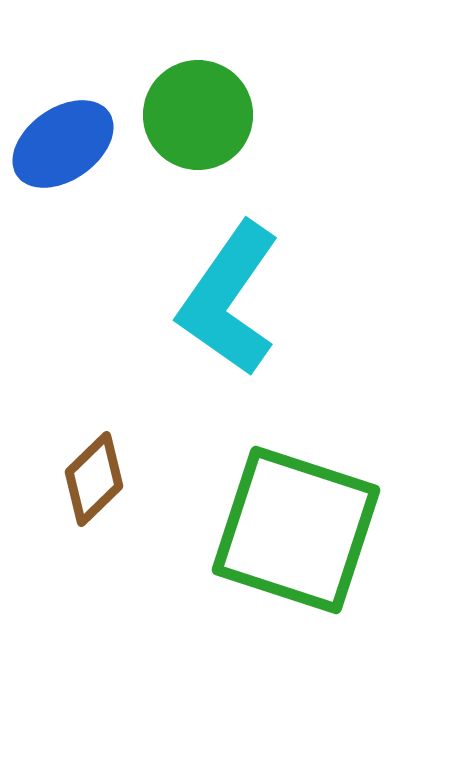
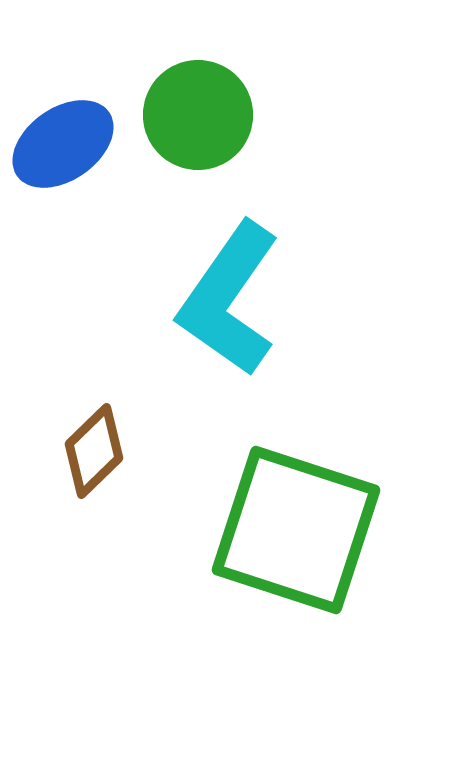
brown diamond: moved 28 px up
